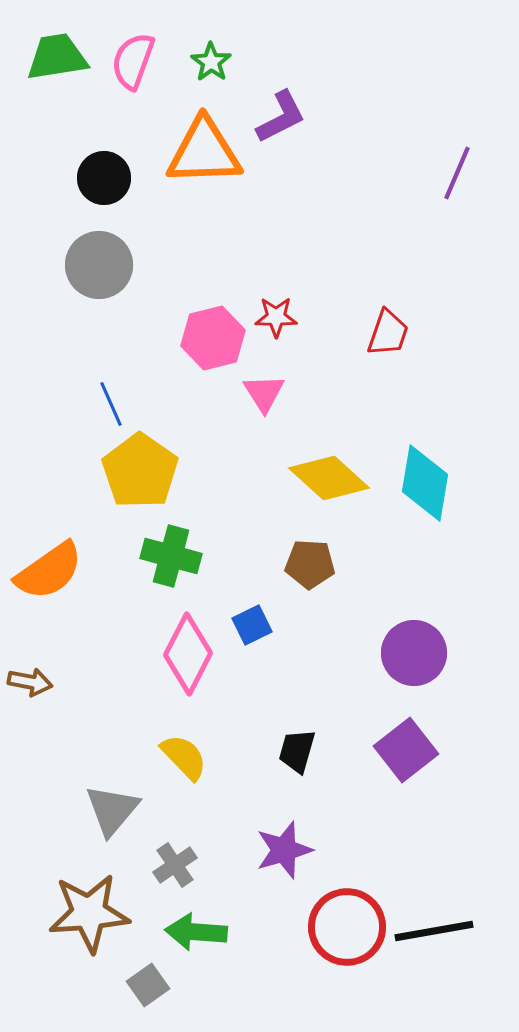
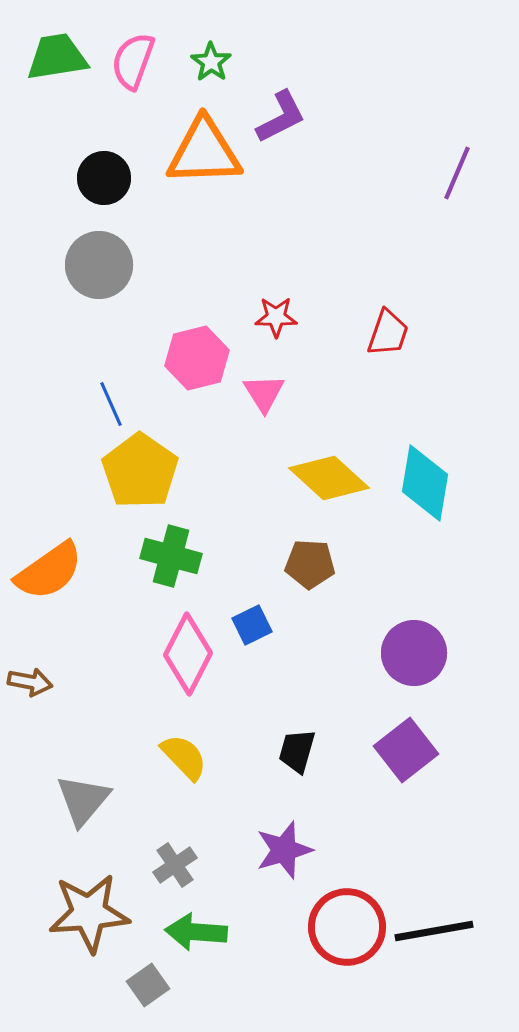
pink hexagon: moved 16 px left, 20 px down
gray triangle: moved 29 px left, 10 px up
